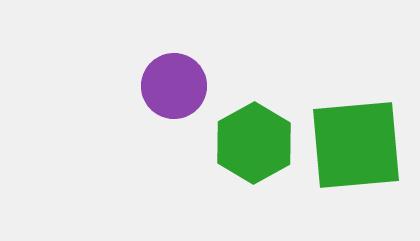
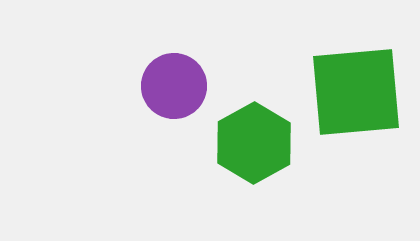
green square: moved 53 px up
